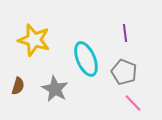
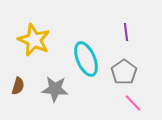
purple line: moved 1 px right, 1 px up
yellow star: rotated 8 degrees clockwise
gray pentagon: rotated 15 degrees clockwise
gray star: rotated 24 degrees counterclockwise
